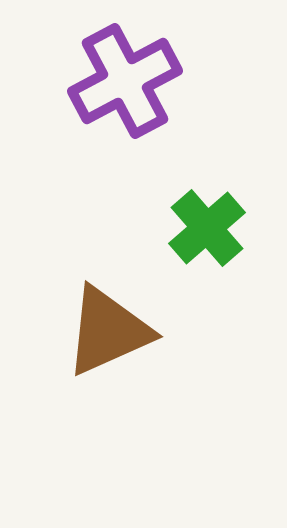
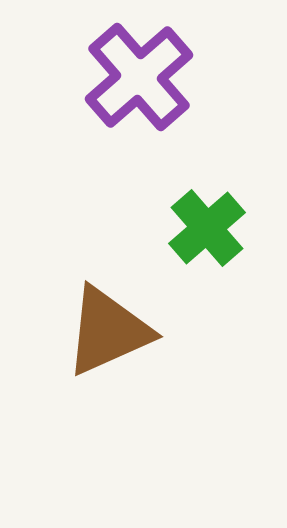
purple cross: moved 14 px right, 4 px up; rotated 13 degrees counterclockwise
